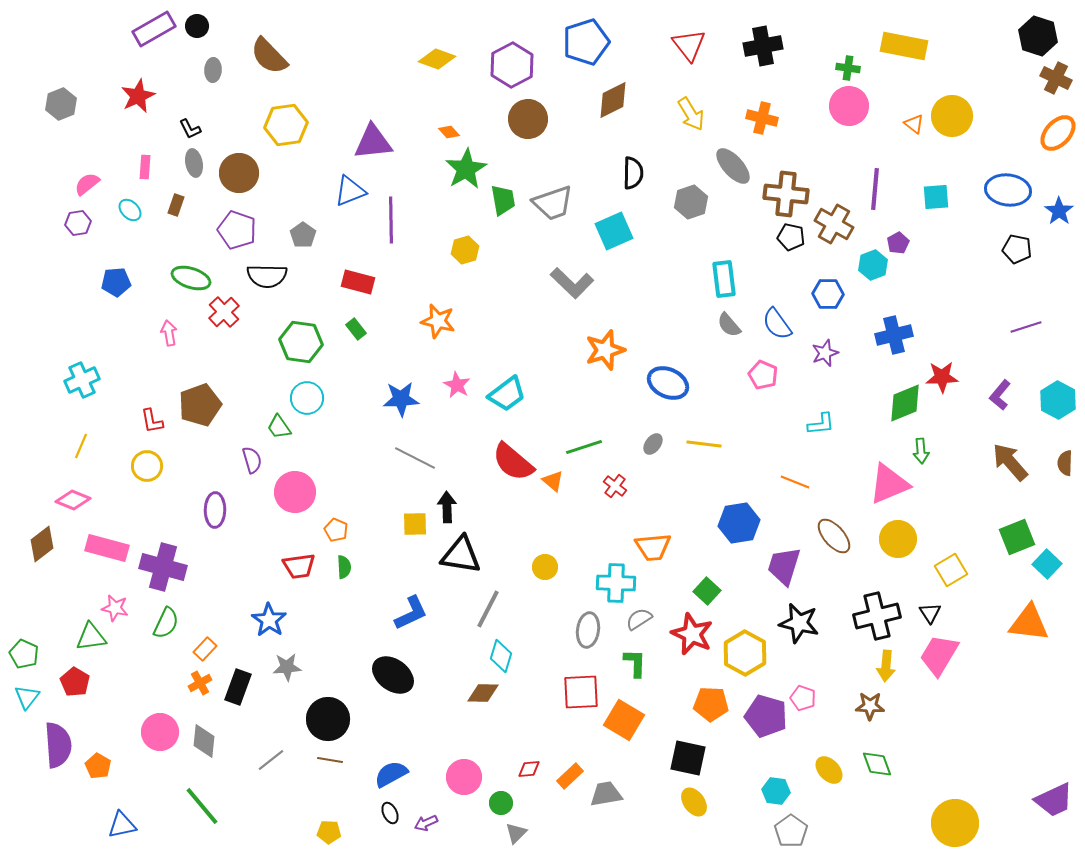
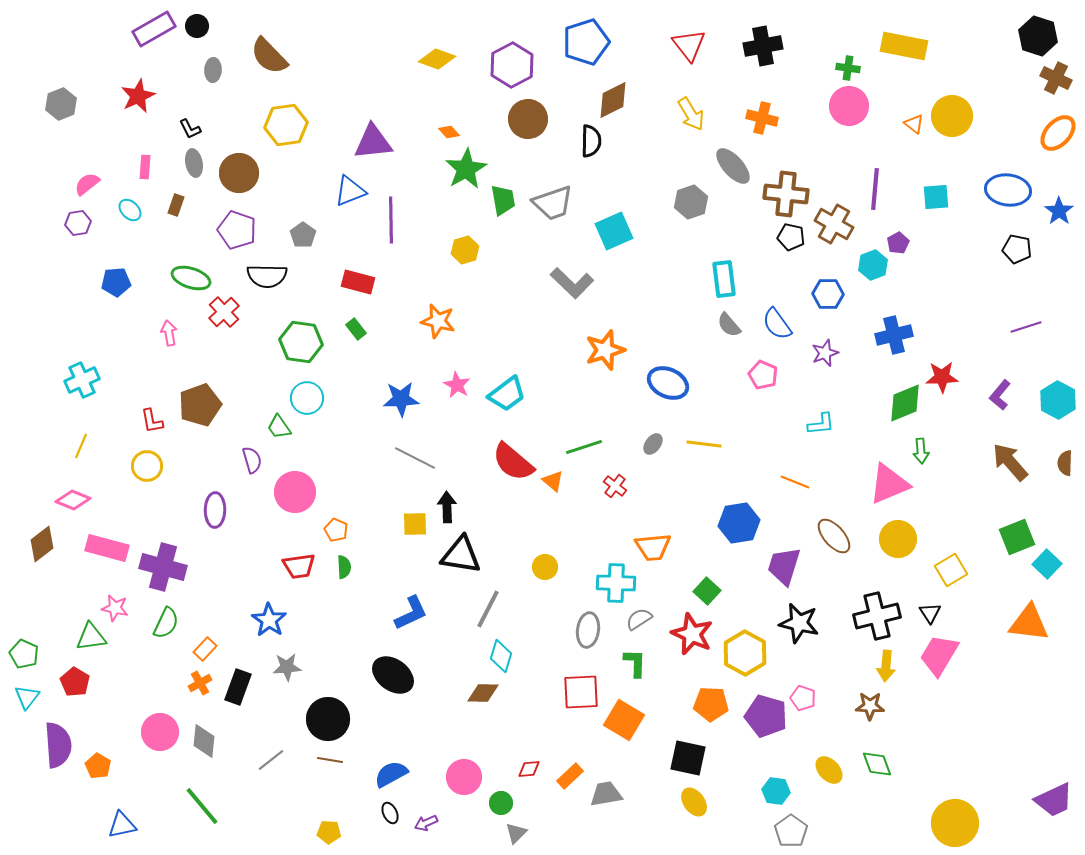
black semicircle at (633, 173): moved 42 px left, 32 px up
